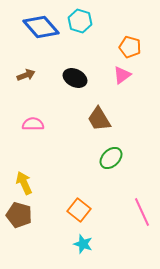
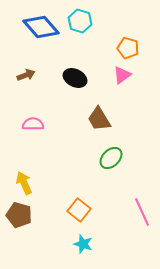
orange pentagon: moved 2 px left, 1 px down
